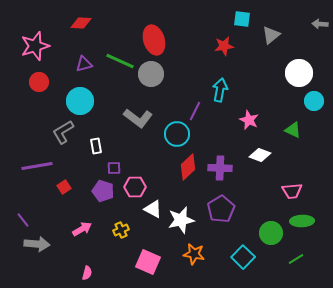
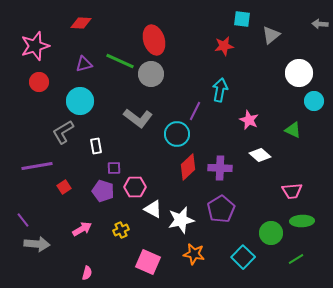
white diamond at (260, 155): rotated 20 degrees clockwise
